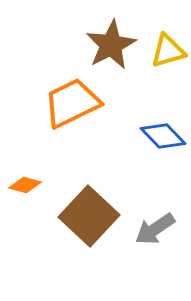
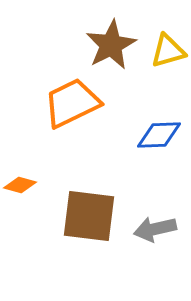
blue diamond: moved 4 px left, 1 px up; rotated 48 degrees counterclockwise
orange diamond: moved 5 px left
brown square: rotated 36 degrees counterclockwise
gray arrow: rotated 21 degrees clockwise
